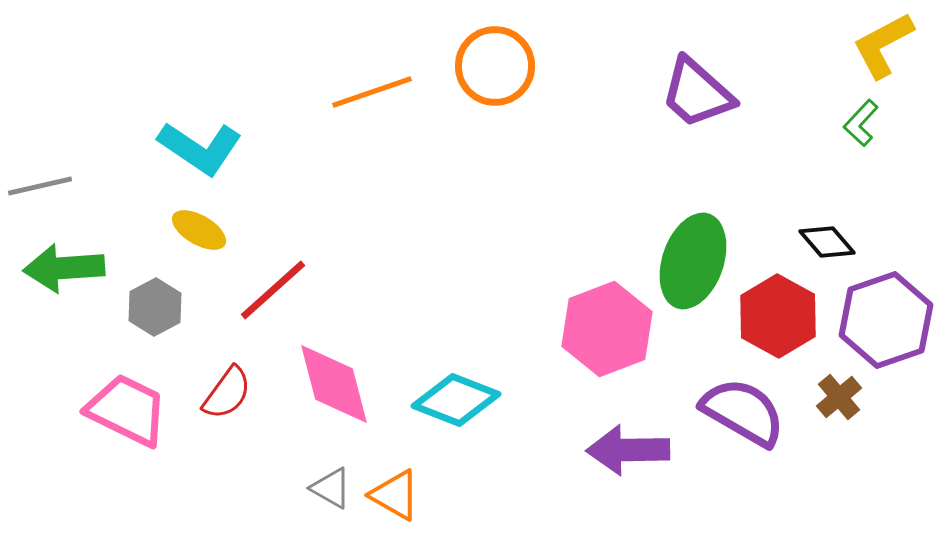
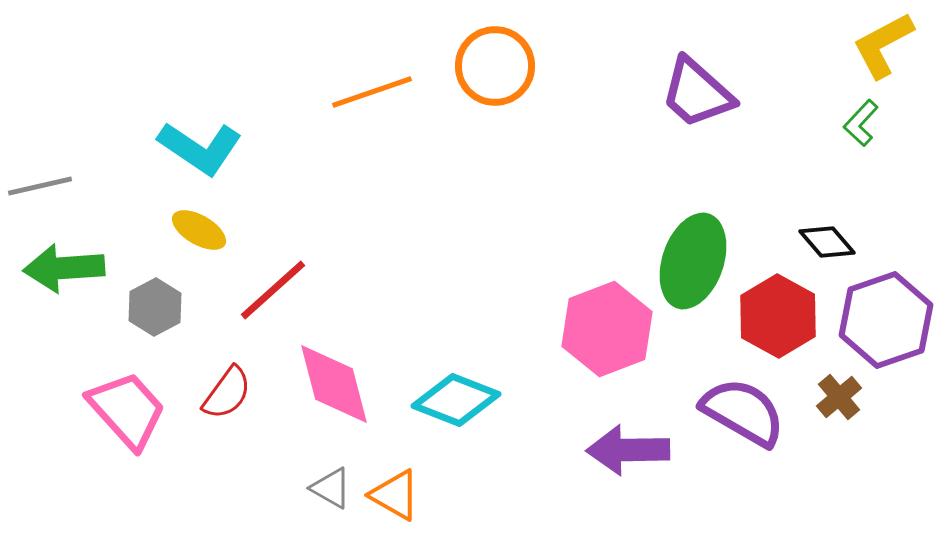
pink trapezoid: rotated 22 degrees clockwise
